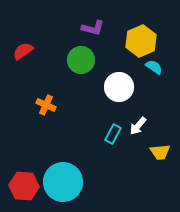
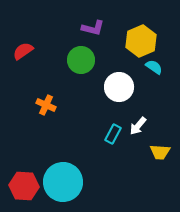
yellow trapezoid: rotated 10 degrees clockwise
